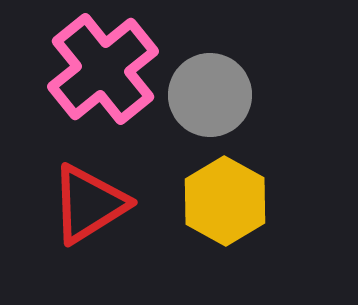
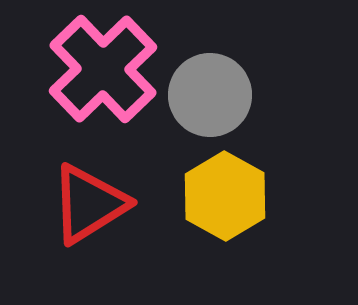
pink cross: rotated 5 degrees counterclockwise
yellow hexagon: moved 5 px up
